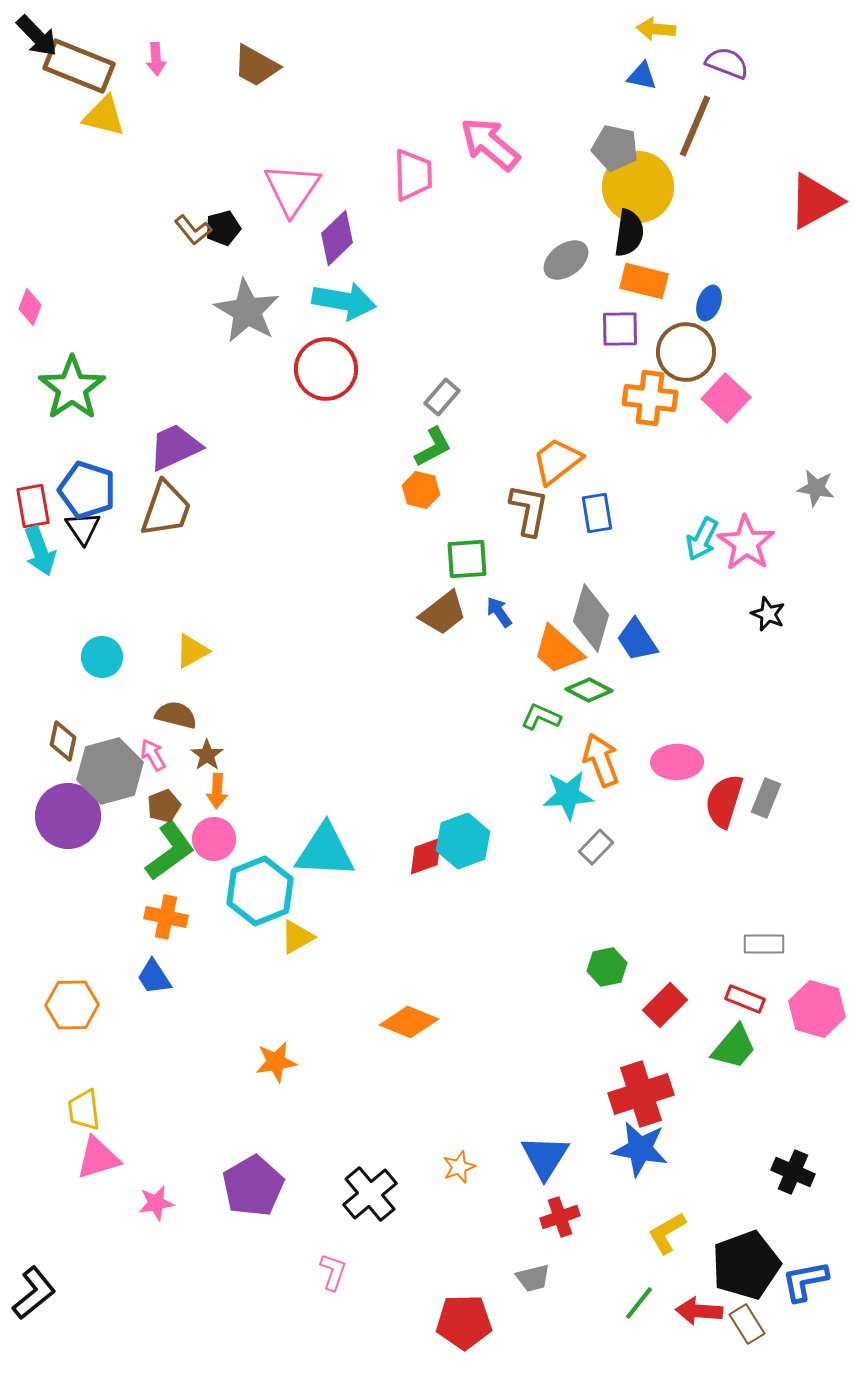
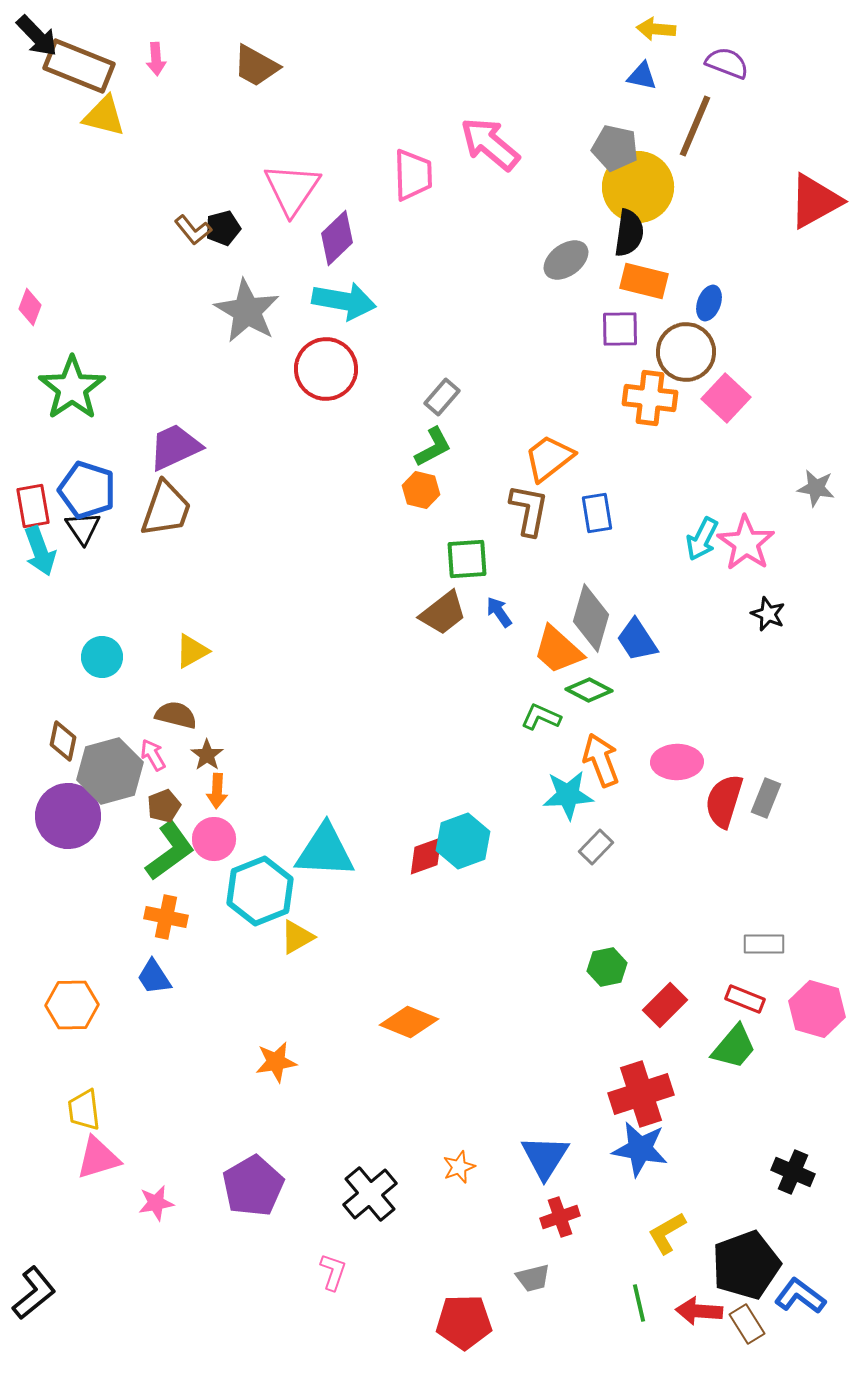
orange trapezoid at (557, 461): moved 8 px left, 3 px up
blue L-shape at (805, 1281): moved 5 px left, 15 px down; rotated 48 degrees clockwise
green line at (639, 1303): rotated 51 degrees counterclockwise
